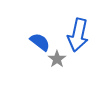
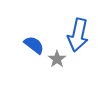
blue semicircle: moved 6 px left, 3 px down
